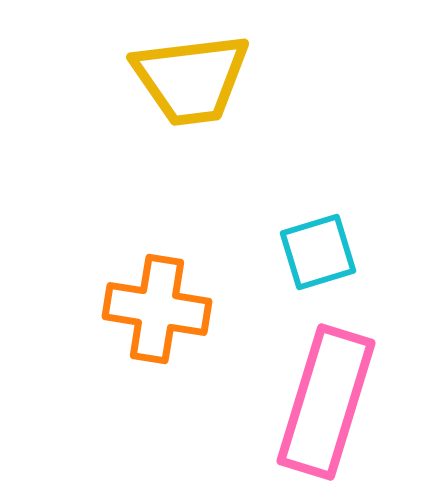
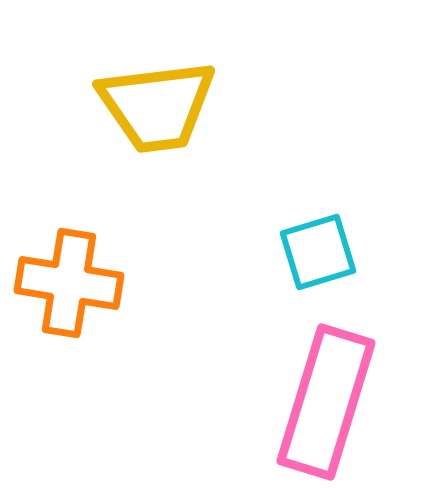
yellow trapezoid: moved 34 px left, 27 px down
orange cross: moved 88 px left, 26 px up
